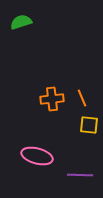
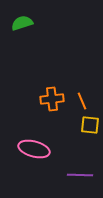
green semicircle: moved 1 px right, 1 px down
orange line: moved 3 px down
yellow square: moved 1 px right
pink ellipse: moved 3 px left, 7 px up
